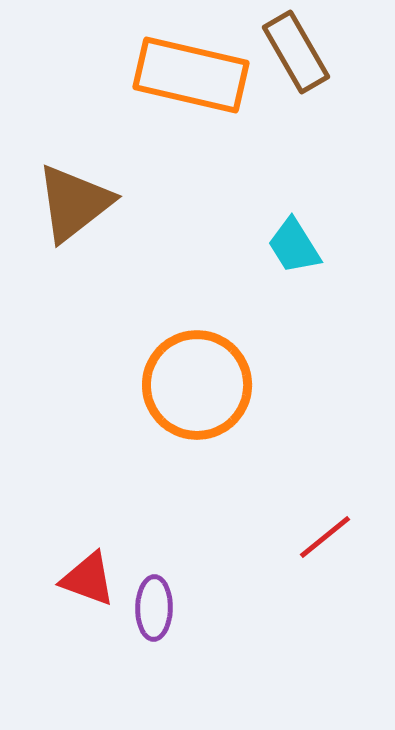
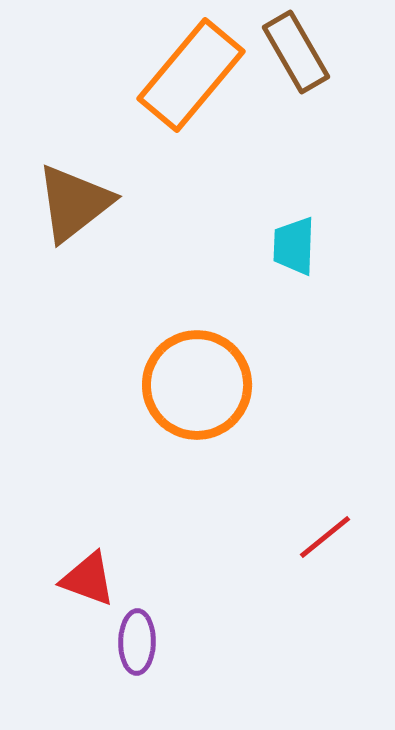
orange rectangle: rotated 63 degrees counterclockwise
cyan trapezoid: rotated 34 degrees clockwise
purple ellipse: moved 17 px left, 34 px down
